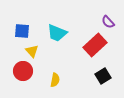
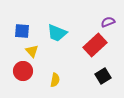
purple semicircle: rotated 112 degrees clockwise
